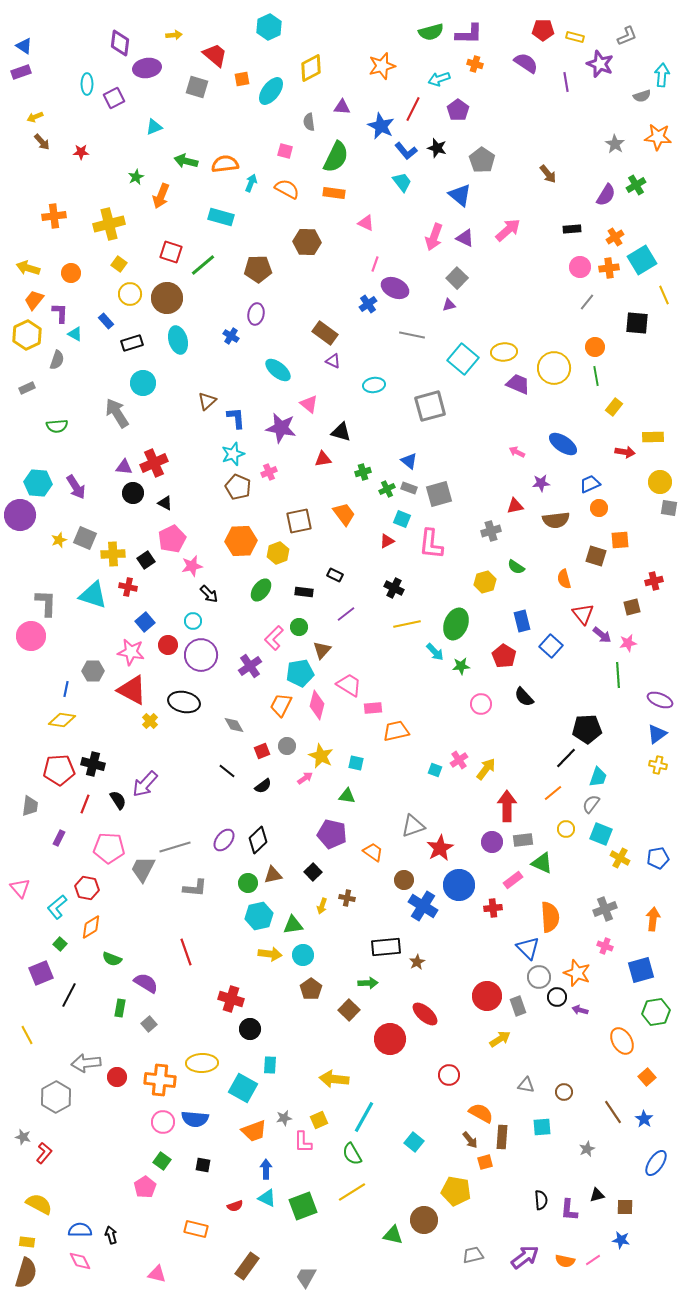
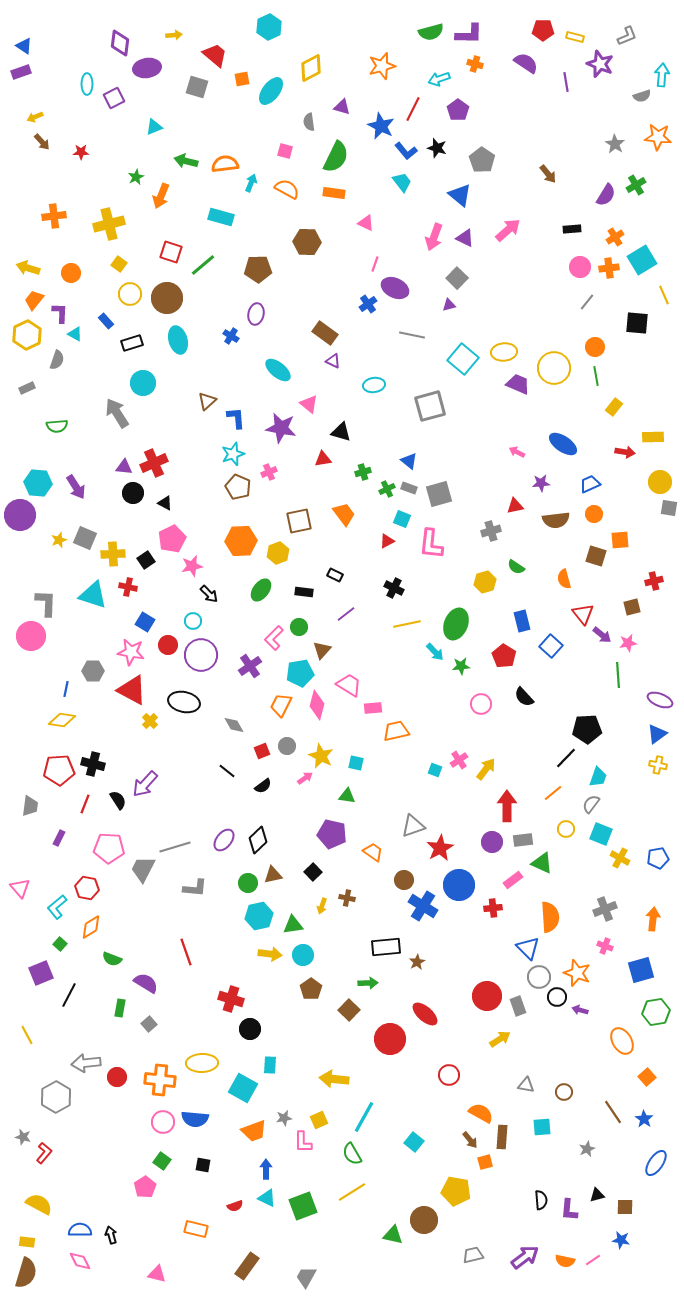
purple triangle at (342, 107): rotated 12 degrees clockwise
orange circle at (599, 508): moved 5 px left, 6 px down
blue square at (145, 622): rotated 18 degrees counterclockwise
